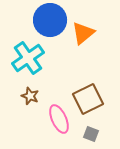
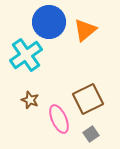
blue circle: moved 1 px left, 2 px down
orange triangle: moved 2 px right, 3 px up
cyan cross: moved 2 px left, 3 px up
brown star: moved 4 px down
gray square: rotated 35 degrees clockwise
